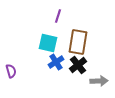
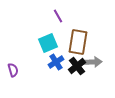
purple line: rotated 48 degrees counterclockwise
cyan square: rotated 36 degrees counterclockwise
black cross: moved 1 px left, 1 px down
purple semicircle: moved 2 px right, 1 px up
gray arrow: moved 6 px left, 19 px up
